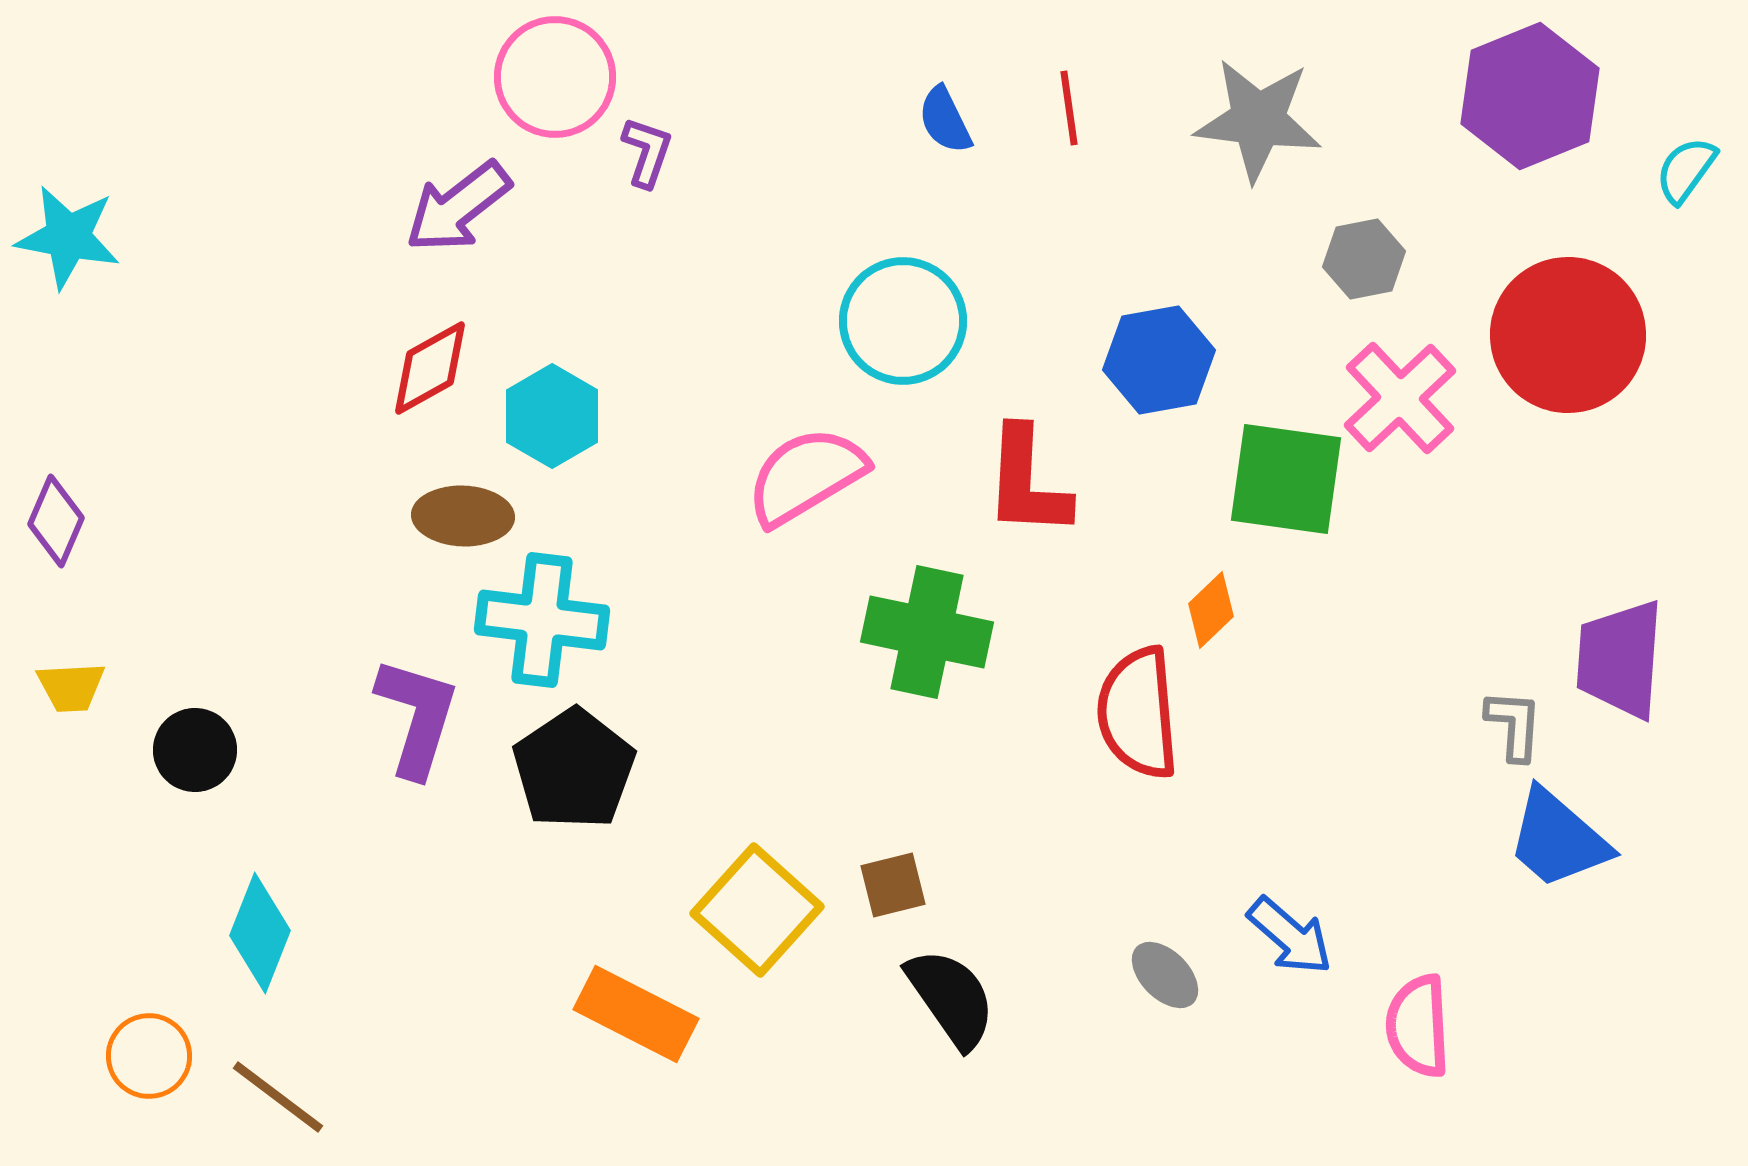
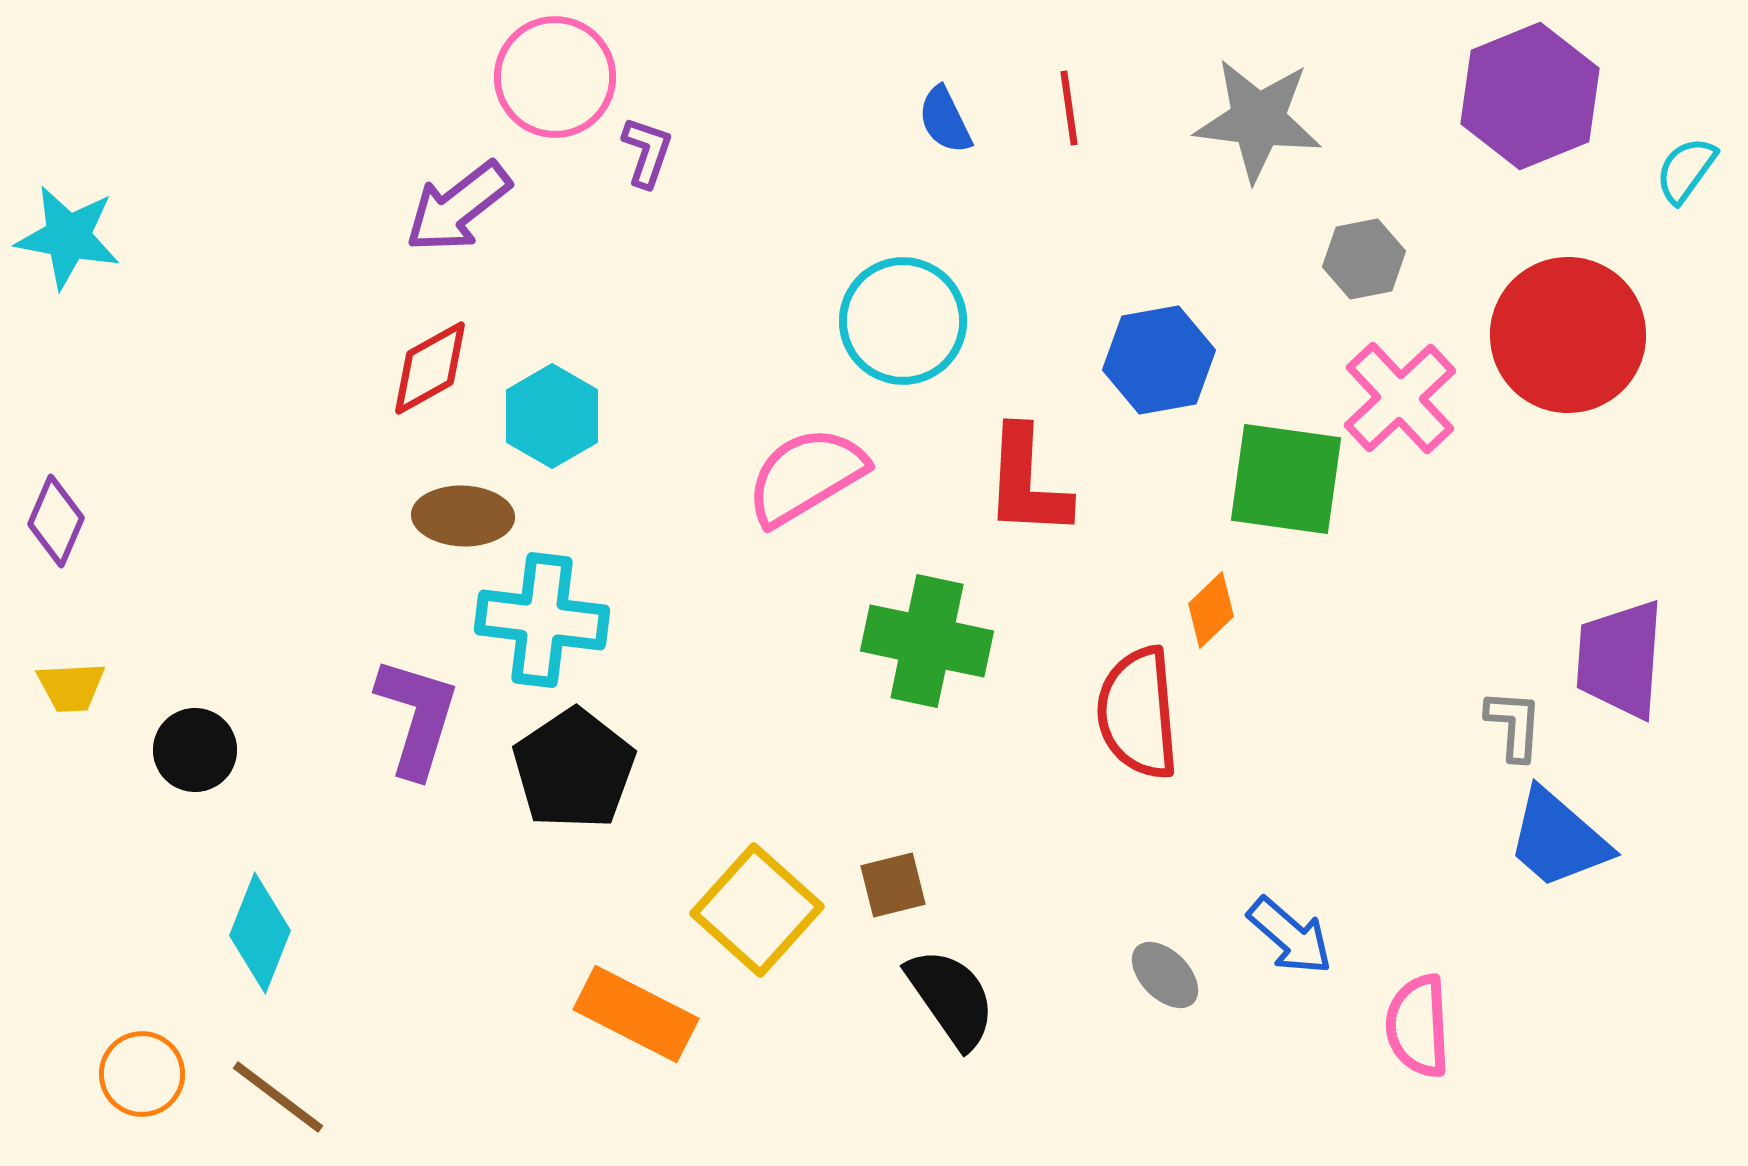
green cross at (927, 632): moved 9 px down
orange circle at (149, 1056): moved 7 px left, 18 px down
